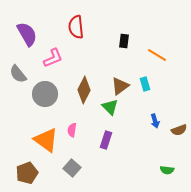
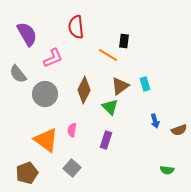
orange line: moved 49 px left
